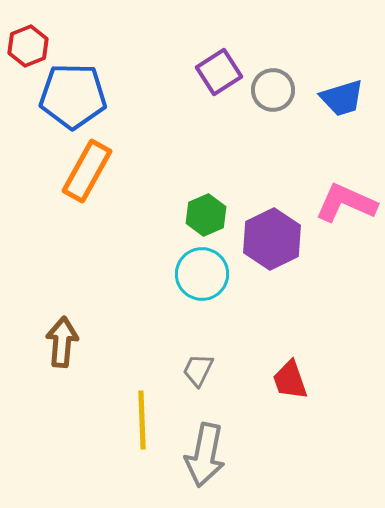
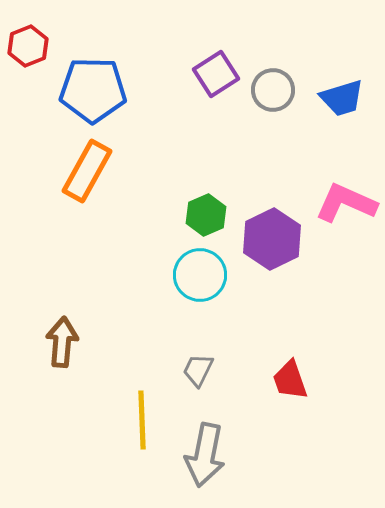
purple square: moved 3 px left, 2 px down
blue pentagon: moved 20 px right, 6 px up
cyan circle: moved 2 px left, 1 px down
